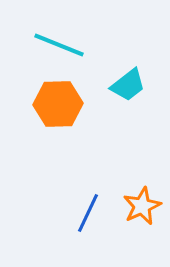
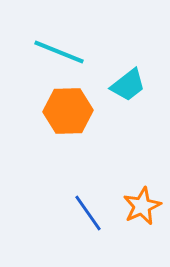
cyan line: moved 7 px down
orange hexagon: moved 10 px right, 7 px down
blue line: rotated 60 degrees counterclockwise
